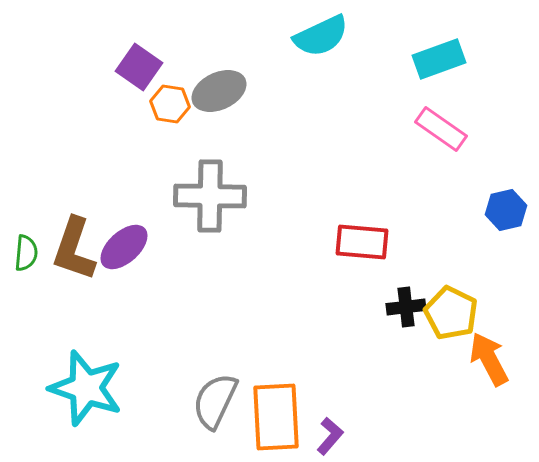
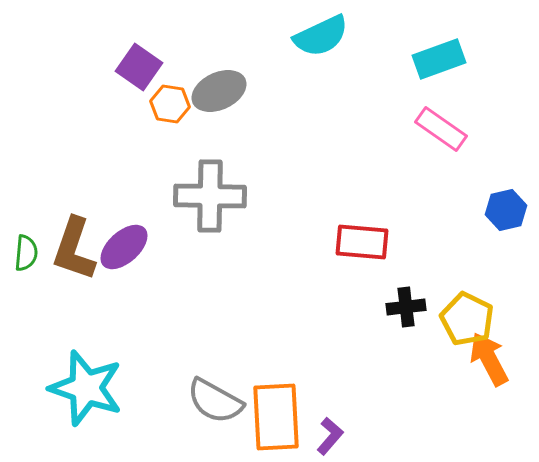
yellow pentagon: moved 16 px right, 6 px down
gray semicircle: rotated 86 degrees counterclockwise
